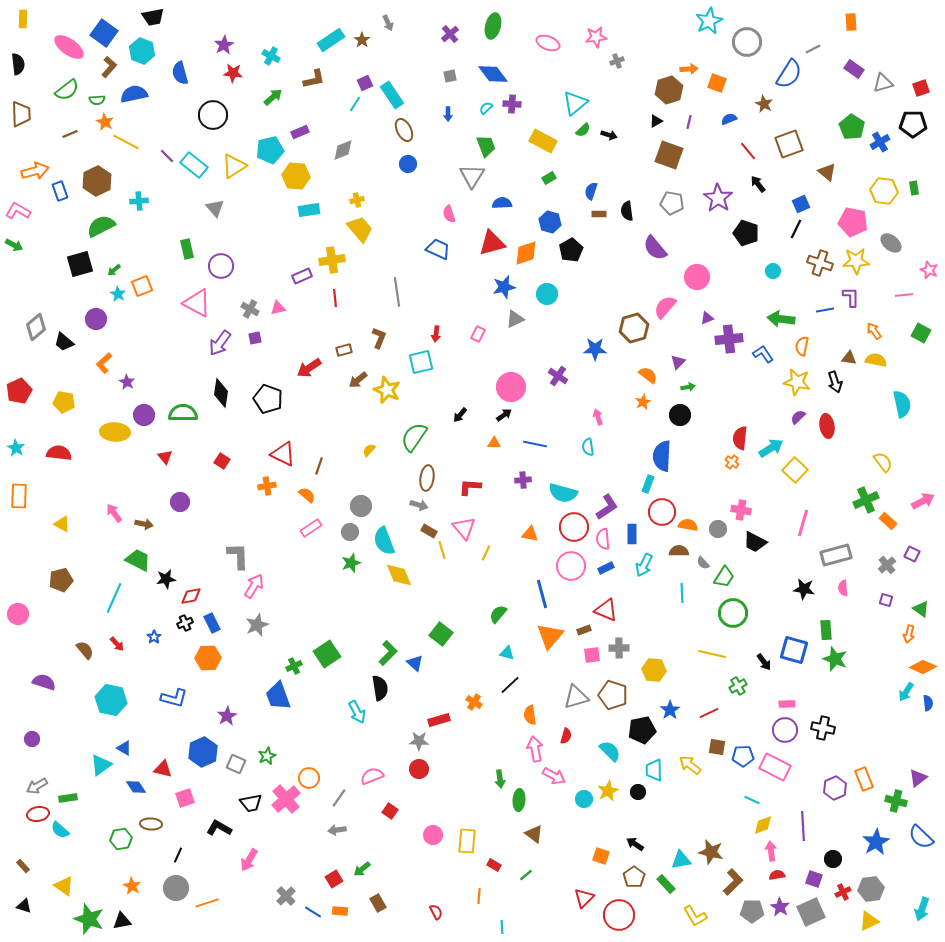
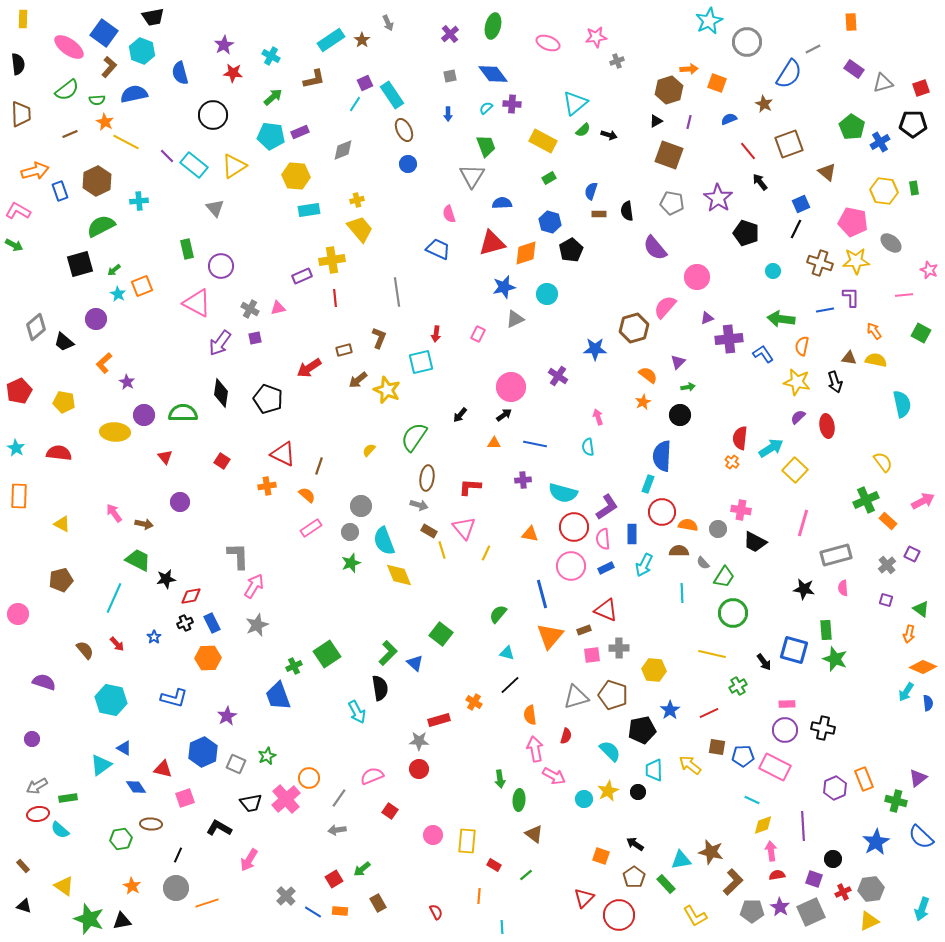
cyan pentagon at (270, 150): moved 1 px right, 14 px up; rotated 20 degrees clockwise
black arrow at (758, 184): moved 2 px right, 2 px up
